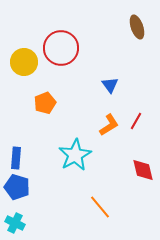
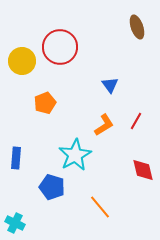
red circle: moved 1 px left, 1 px up
yellow circle: moved 2 px left, 1 px up
orange L-shape: moved 5 px left
blue pentagon: moved 35 px right
